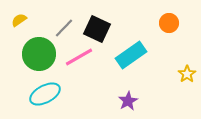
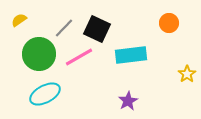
cyan rectangle: rotated 28 degrees clockwise
